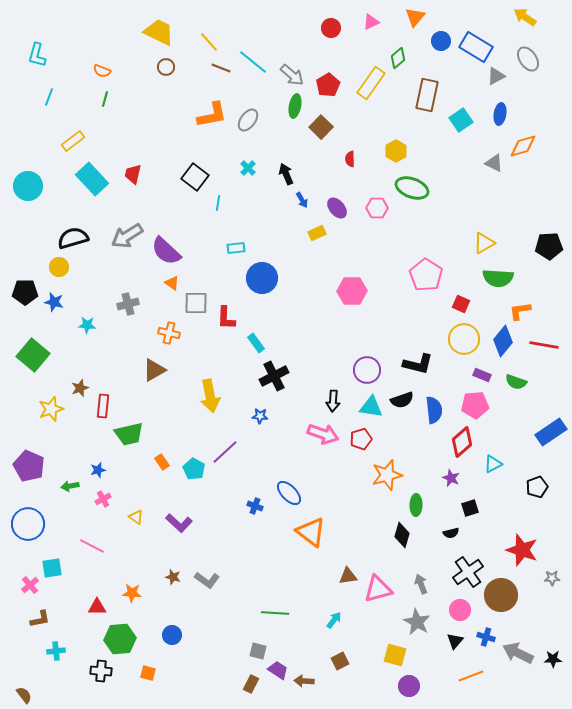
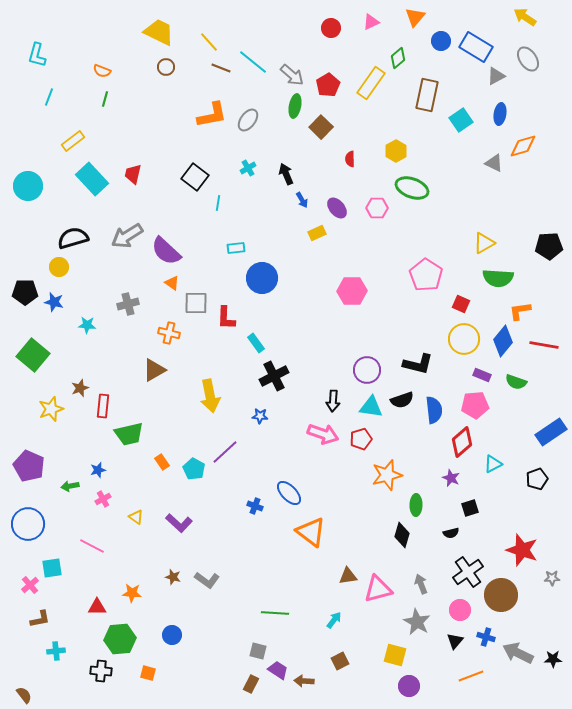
cyan cross at (248, 168): rotated 14 degrees clockwise
black pentagon at (537, 487): moved 8 px up
